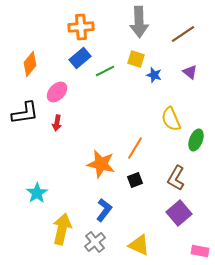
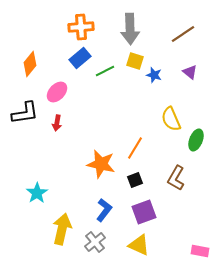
gray arrow: moved 9 px left, 7 px down
yellow square: moved 1 px left, 2 px down
purple square: moved 35 px left, 1 px up; rotated 20 degrees clockwise
